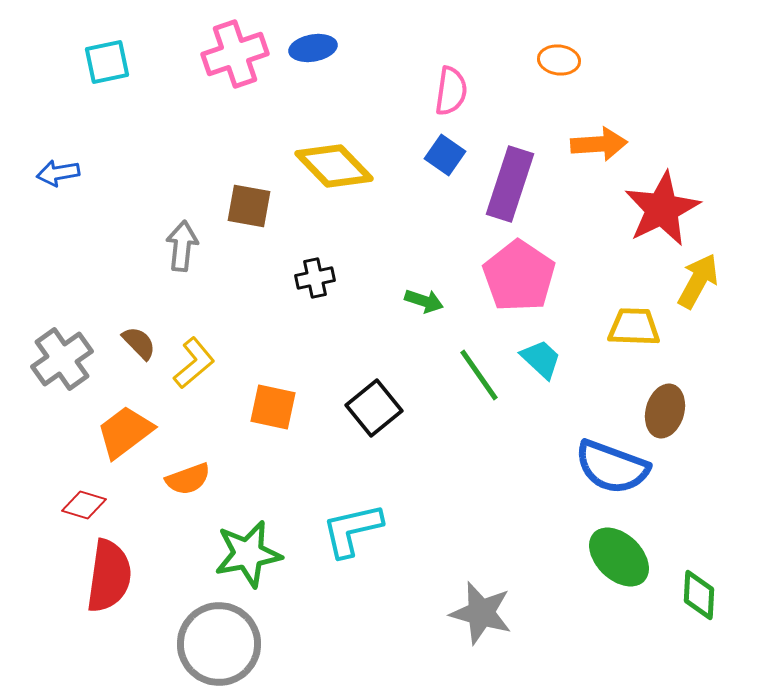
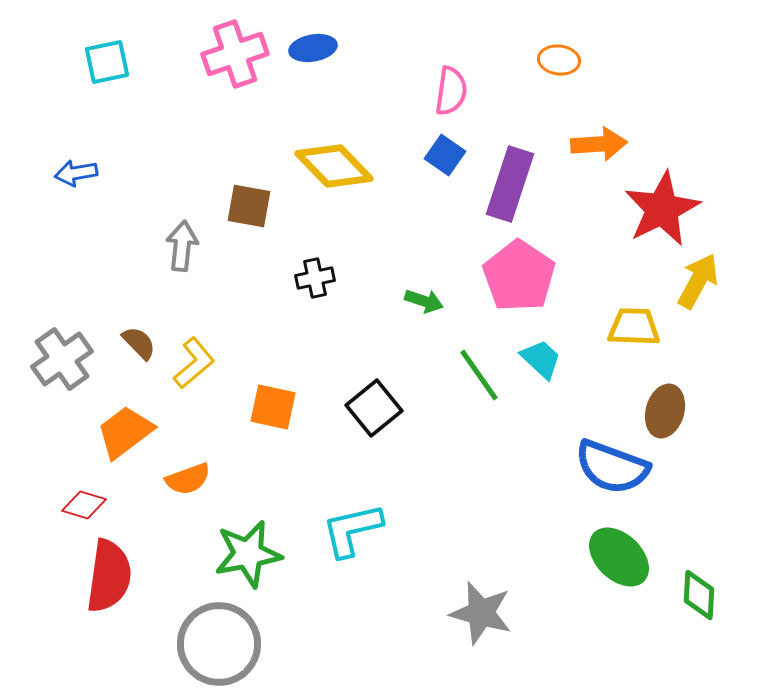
blue arrow: moved 18 px right
